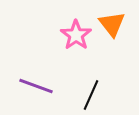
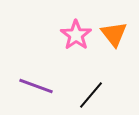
orange triangle: moved 2 px right, 10 px down
black line: rotated 16 degrees clockwise
